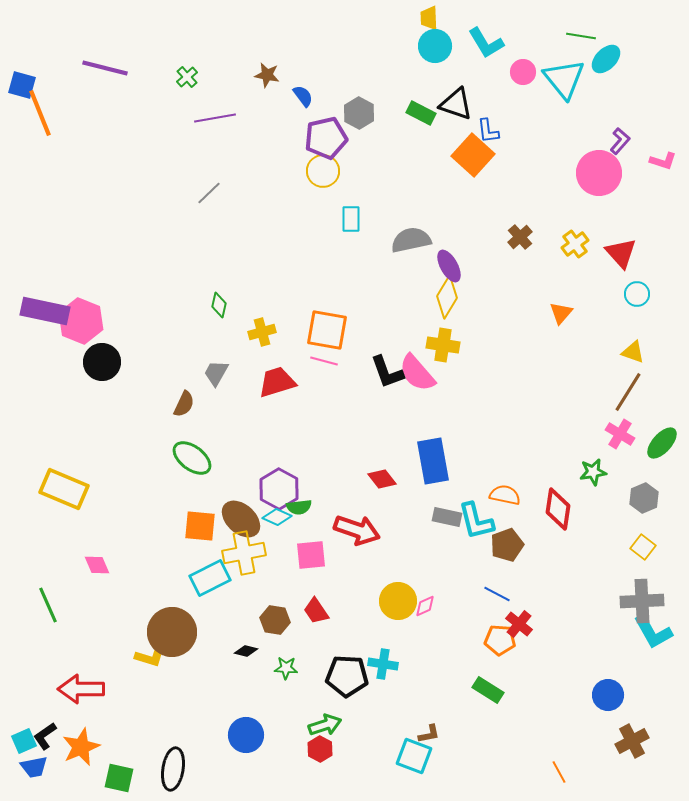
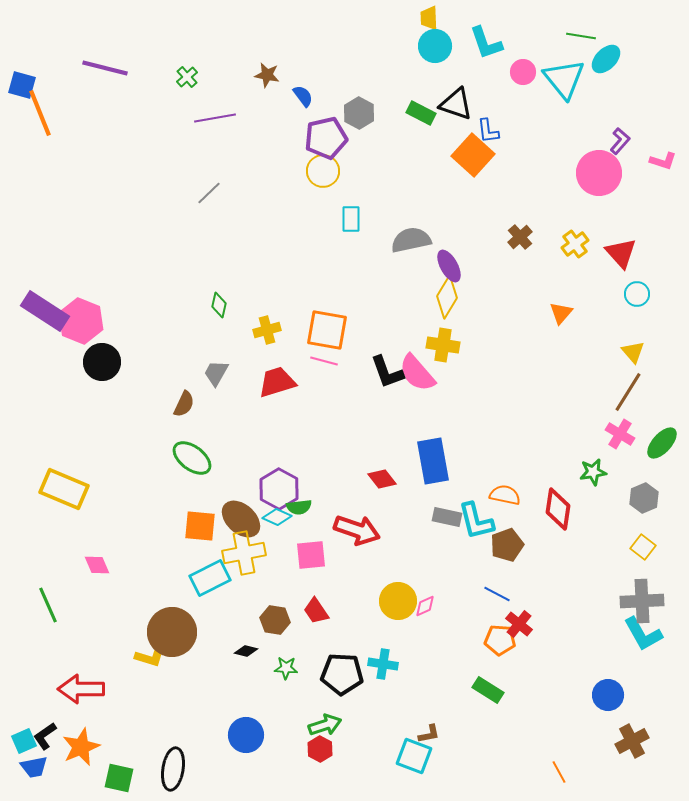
cyan L-shape at (486, 43): rotated 12 degrees clockwise
purple rectangle at (45, 311): rotated 21 degrees clockwise
yellow cross at (262, 332): moved 5 px right, 2 px up
yellow triangle at (633, 352): rotated 30 degrees clockwise
cyan L-shape at (653, 632): moved 10 px left, 2 px down
black pentagon at (347, 676): moved 5 px left, 2 px up
